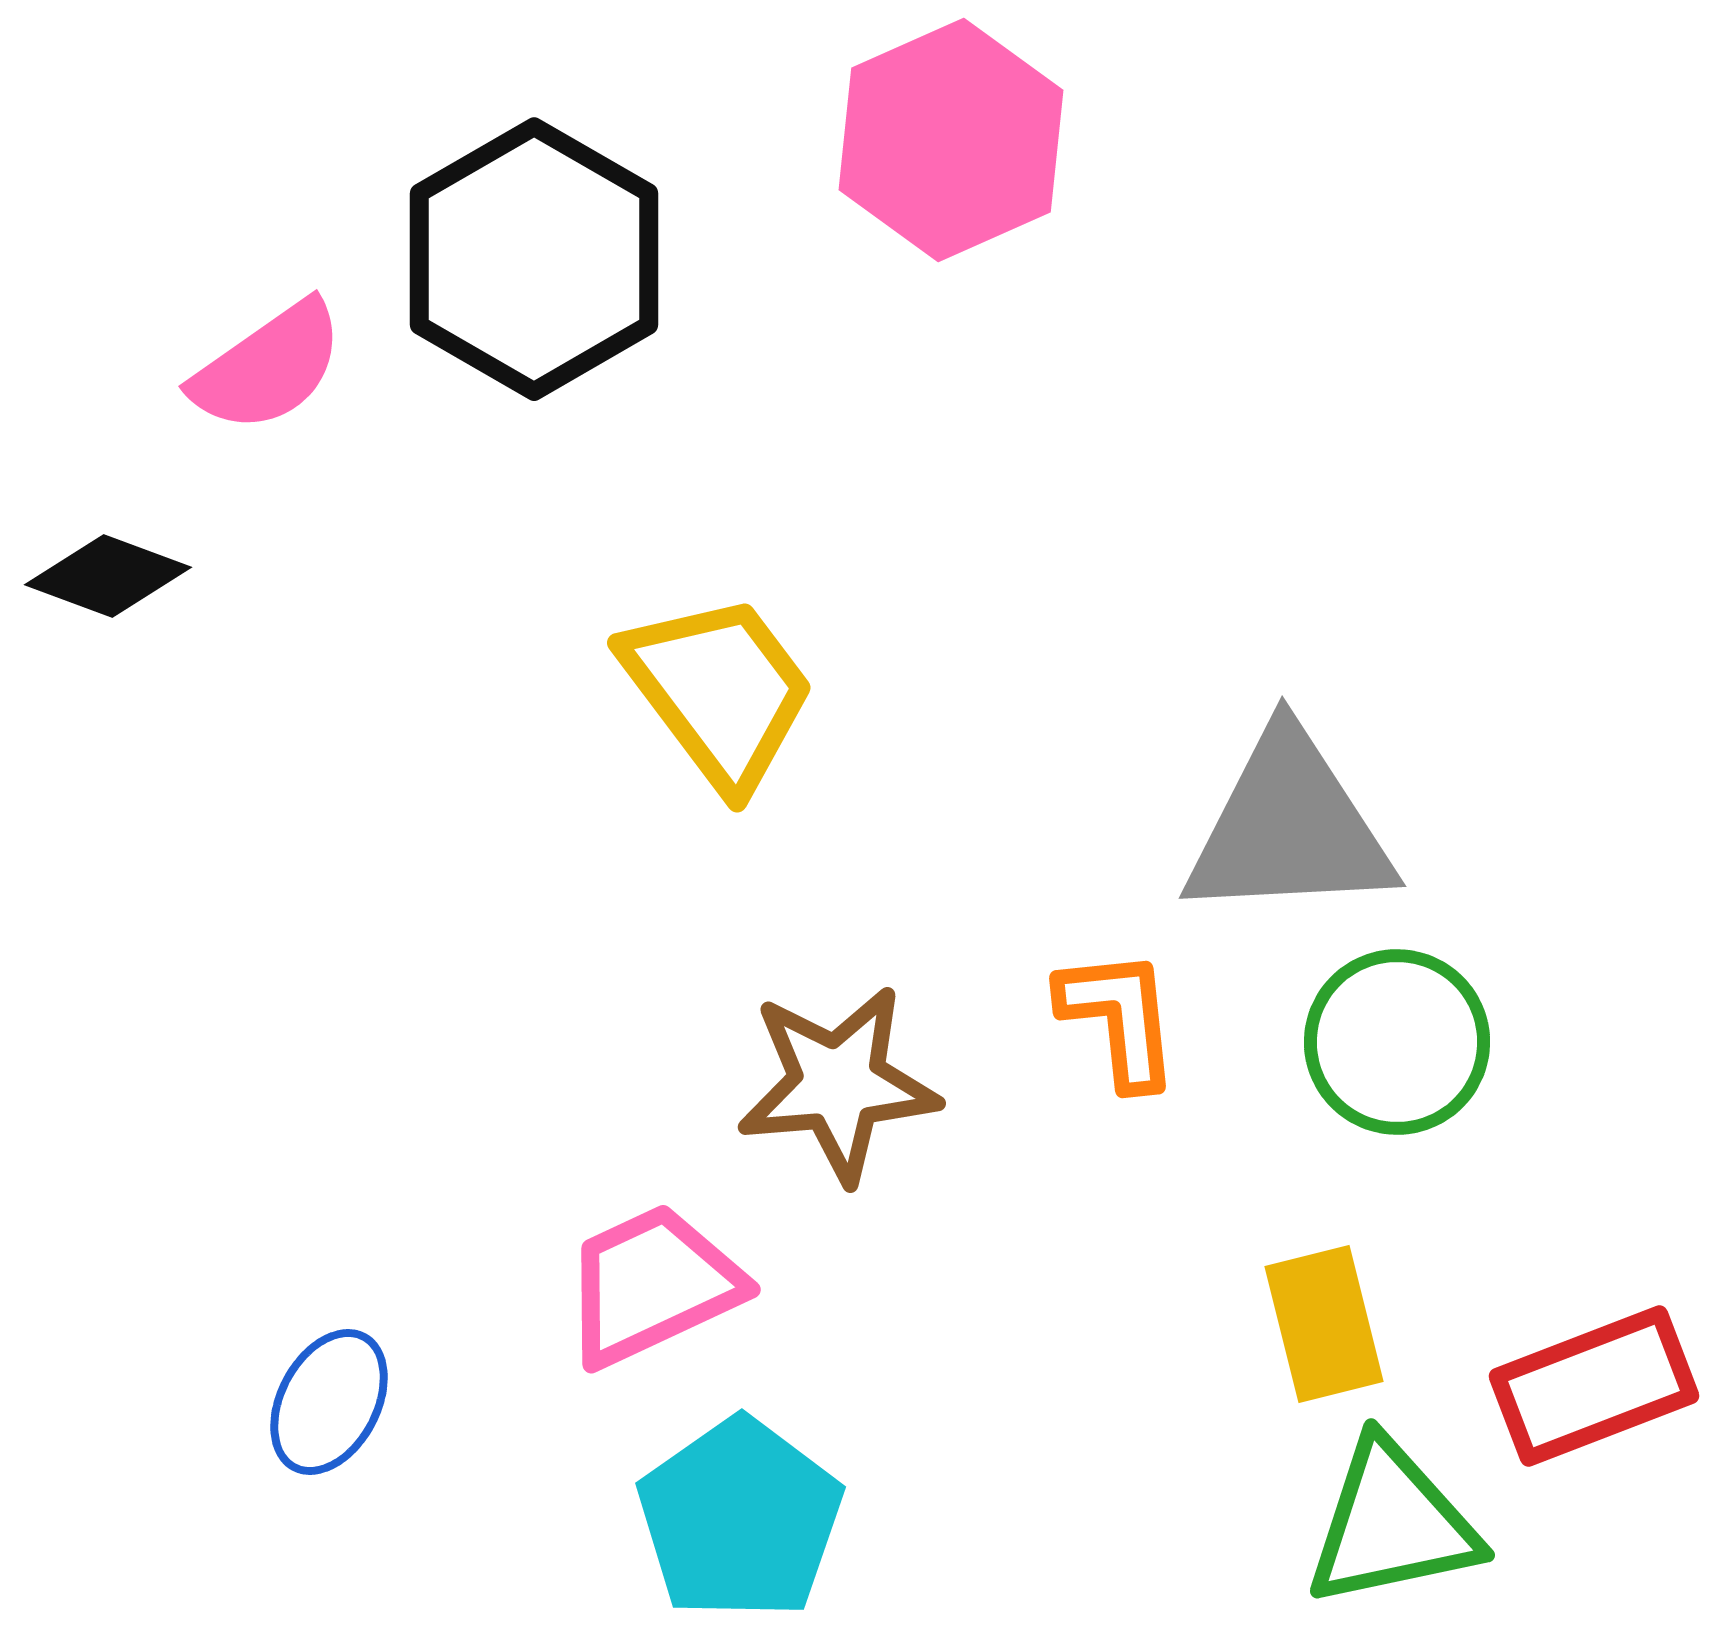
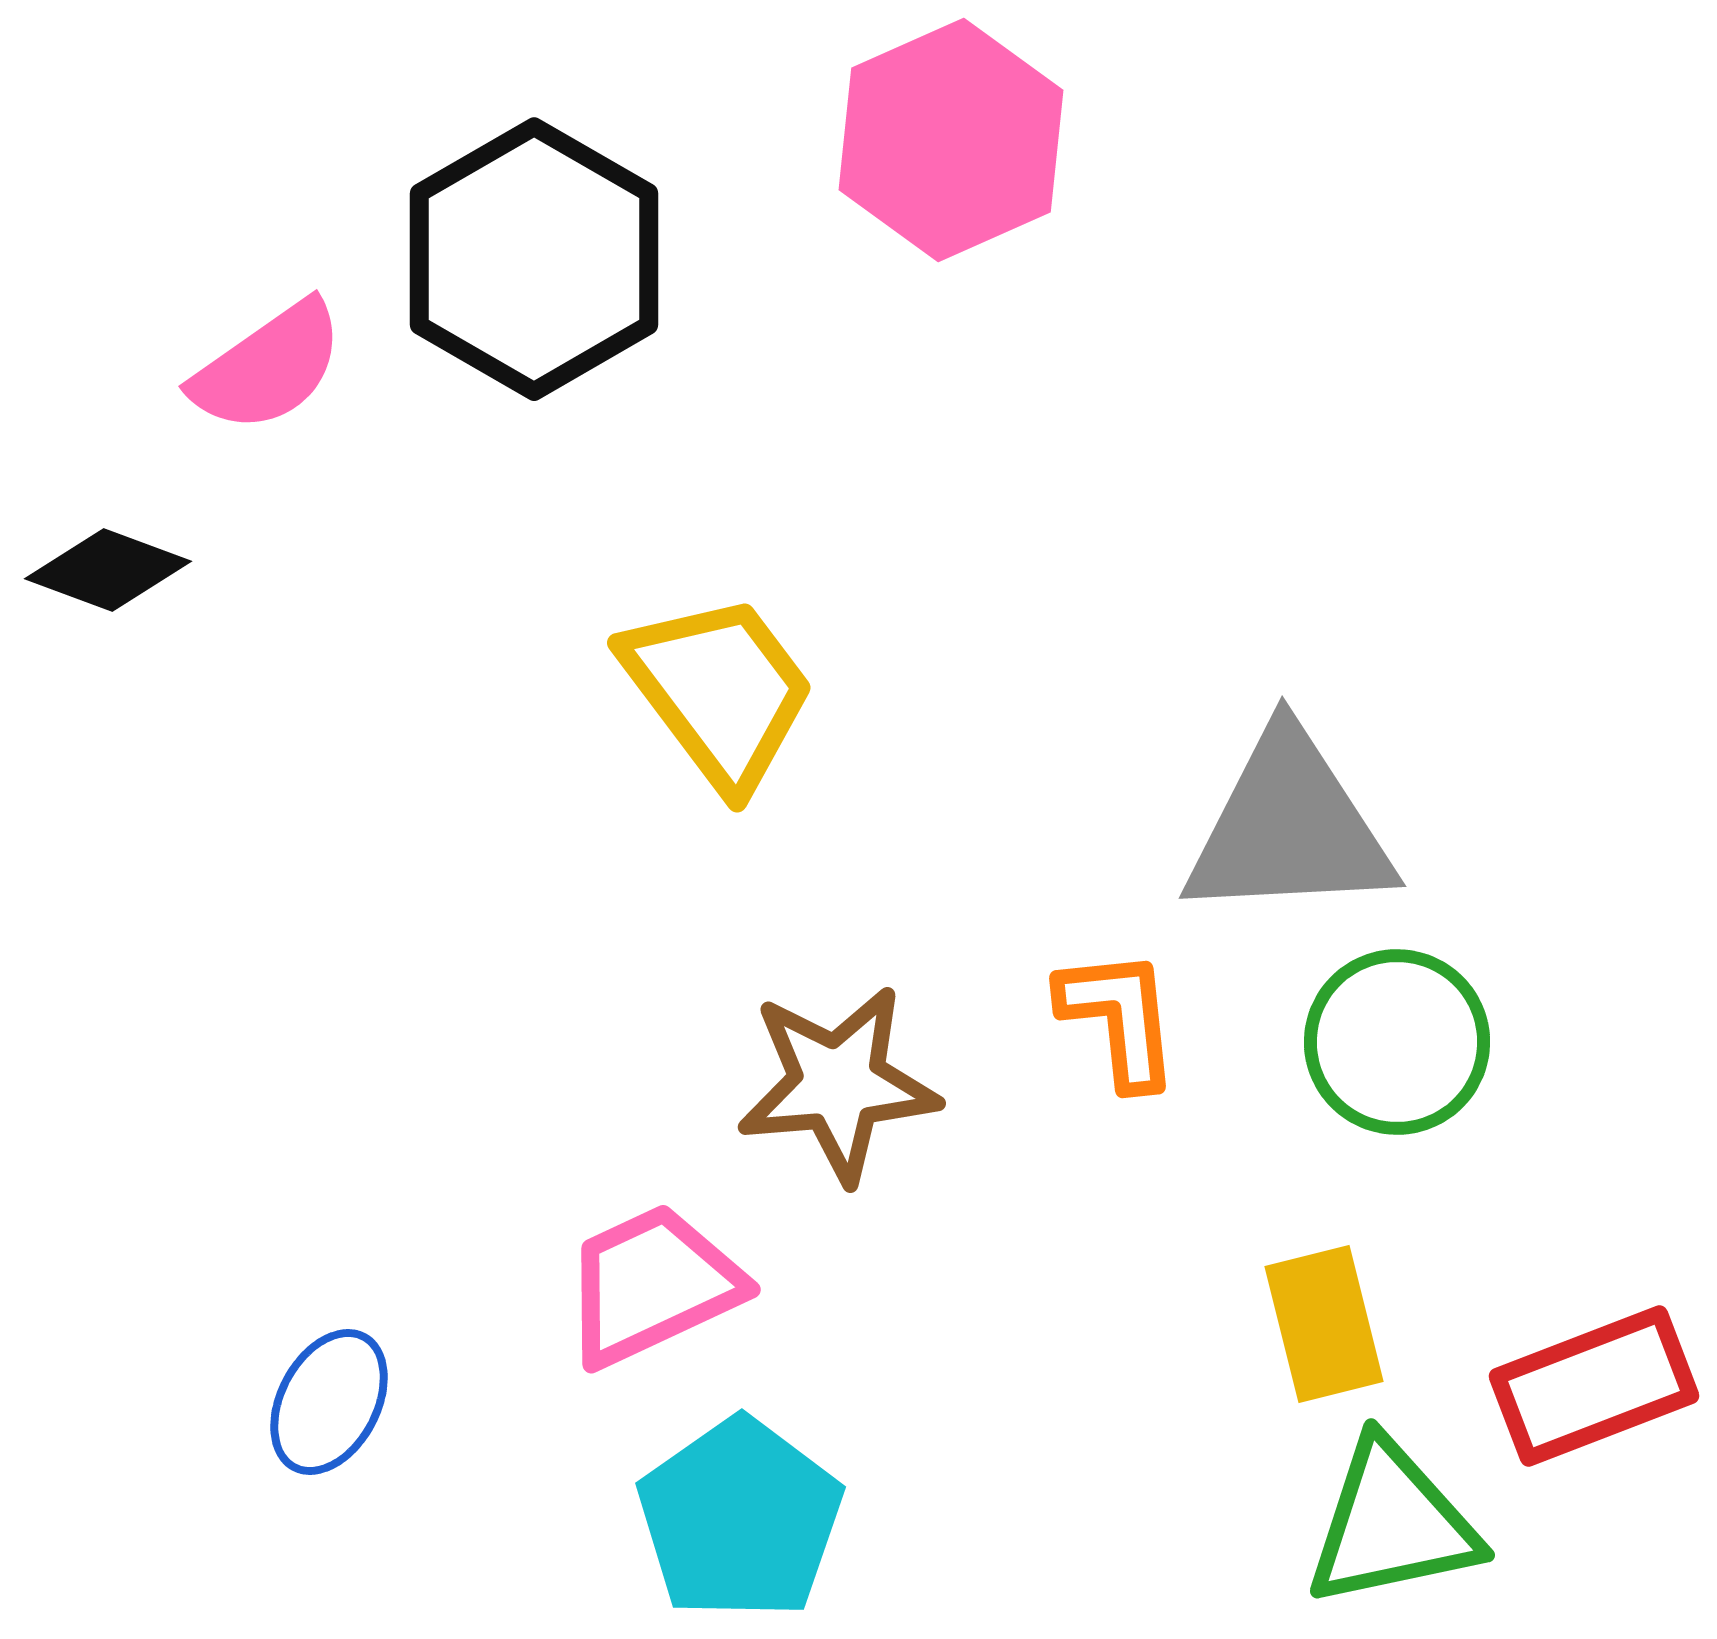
black diamond: moved 6 px up
